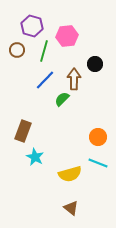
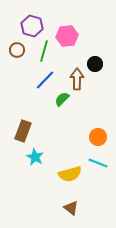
brown arrow: moved 3 px right
